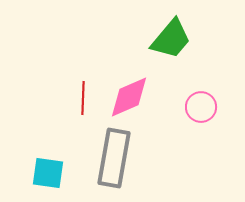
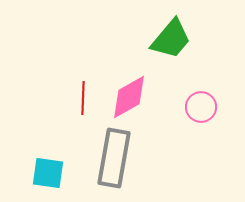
pink diamond: rotated 6 degrees counterclockwise
